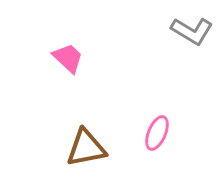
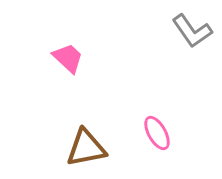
gray L-shape: rotated 24 degrees clockwise
pink ellipse: rotated 52 degrees counterclockwise
